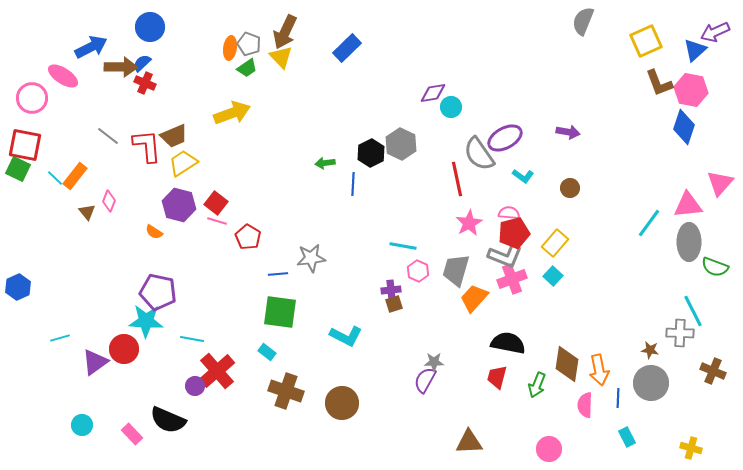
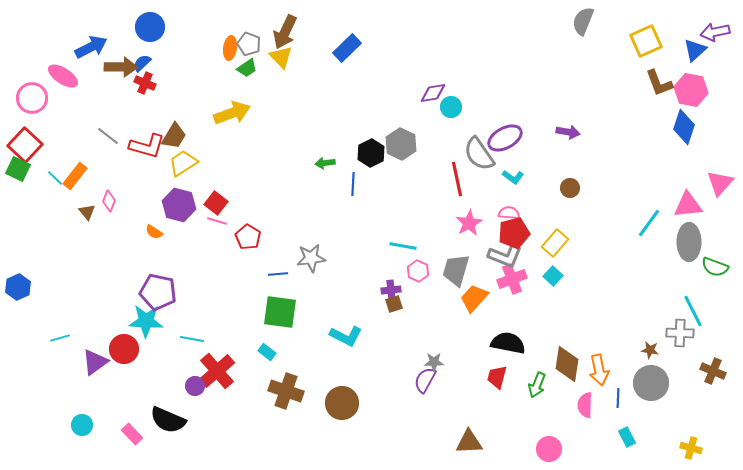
purple arrow at (715, 32): rotated 12 degrees clockwise
brown trapezoid at (174, 136): rotated 36 degrees counterclockwise
red square at (25, 145): rotated 32 degrees clockwise
red L-shape at (147, 146): rotated 111 degrees clockwise
cyan L-shape at (523, 176): moved 10 px left, 1 px down
